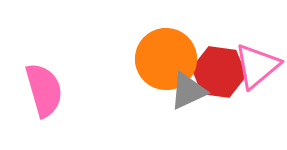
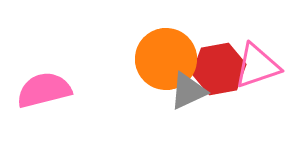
pink triangle: rotated 21 degrees clockwise
red hexagon: moved 3 px up; rotated 18 degrees counterclockwise
pink semicircle: rotated 88 degrees counterclockwise
